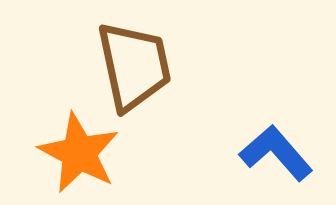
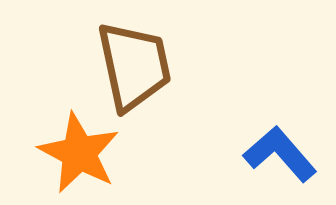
blue L-shape: moved 4 px right, 1 px down
